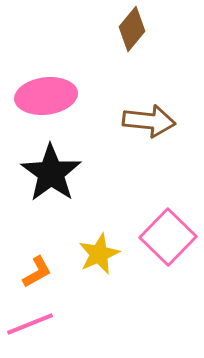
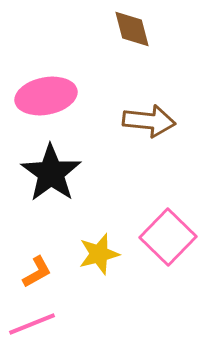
brown diamond: rotated 54 degrees counterclockwise
pink ellipse: rotated 4 degrees counterclockwise
yellow star: rotated 9 degrees clockwise
pink line: moved 2 px right
